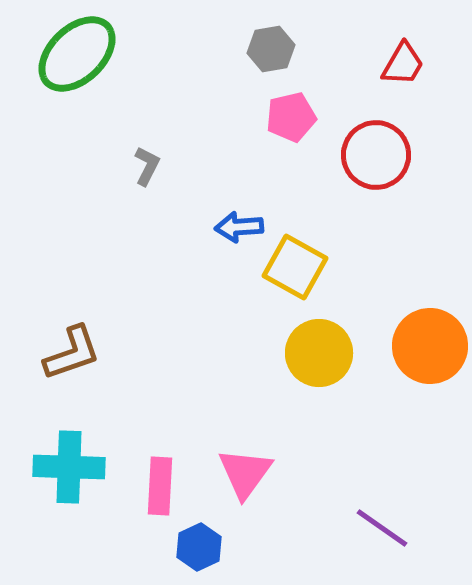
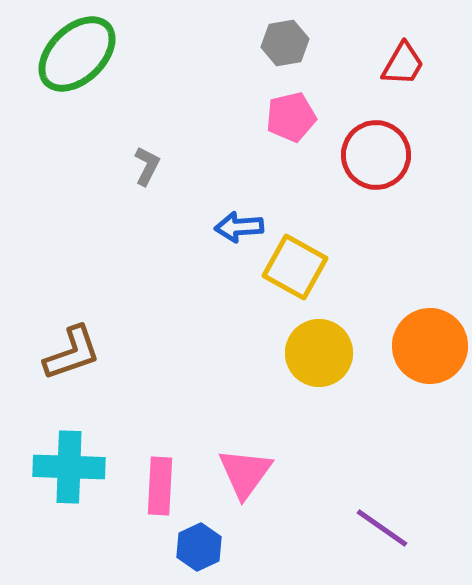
gray hexagon: moved 14 px right, 6 px up
